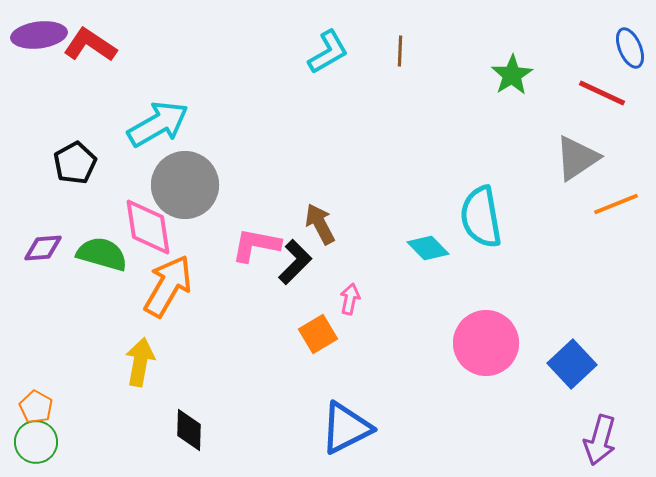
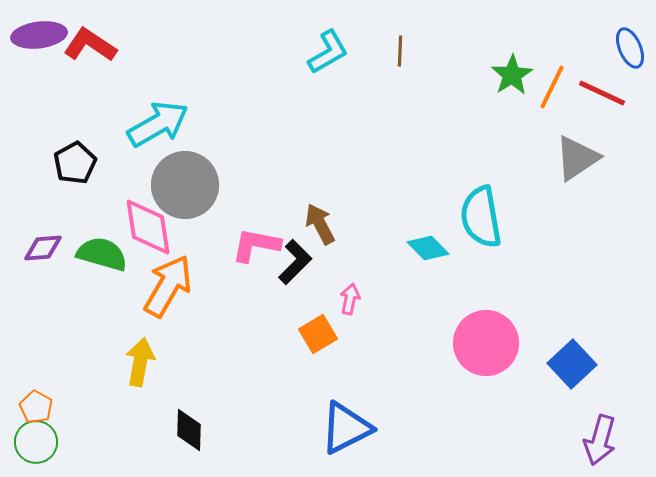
orange line: moved 64 px left, 117 px up; rotated 42 degrees counterclockwise
